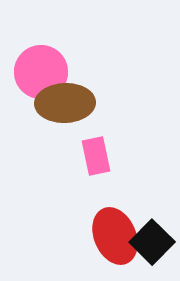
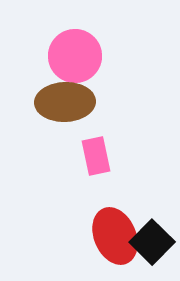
pink circle: moved 34 px right, 16 px up
brown ellipse: moved 1 px up
